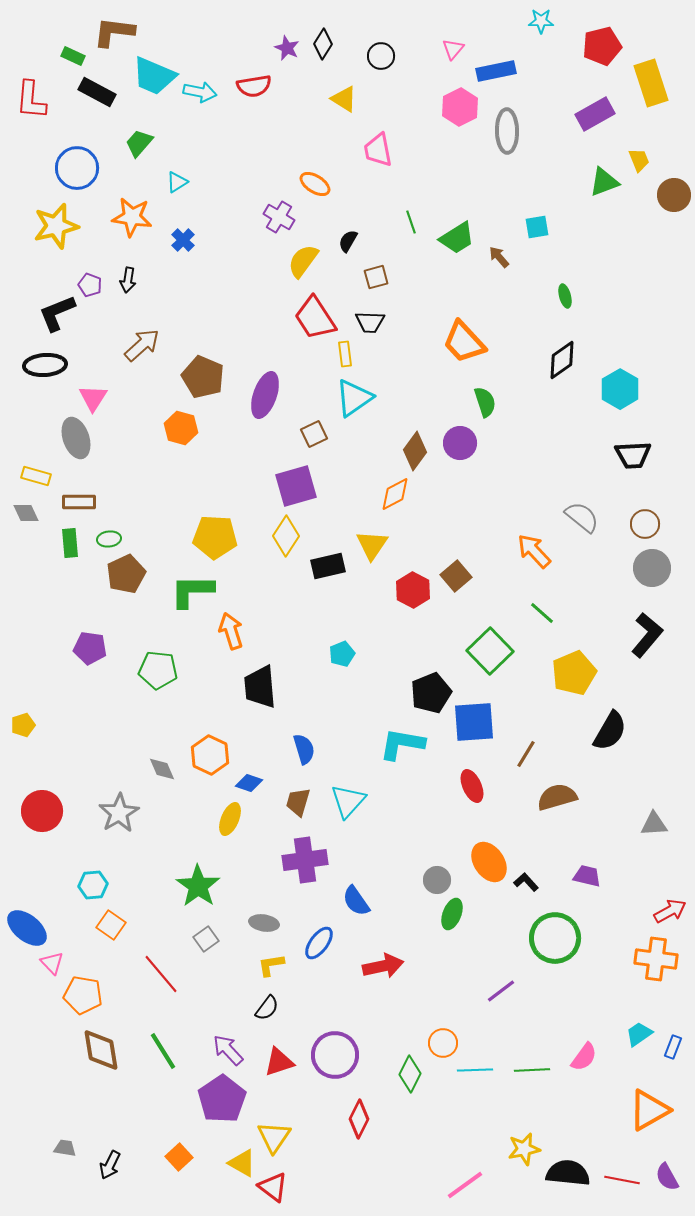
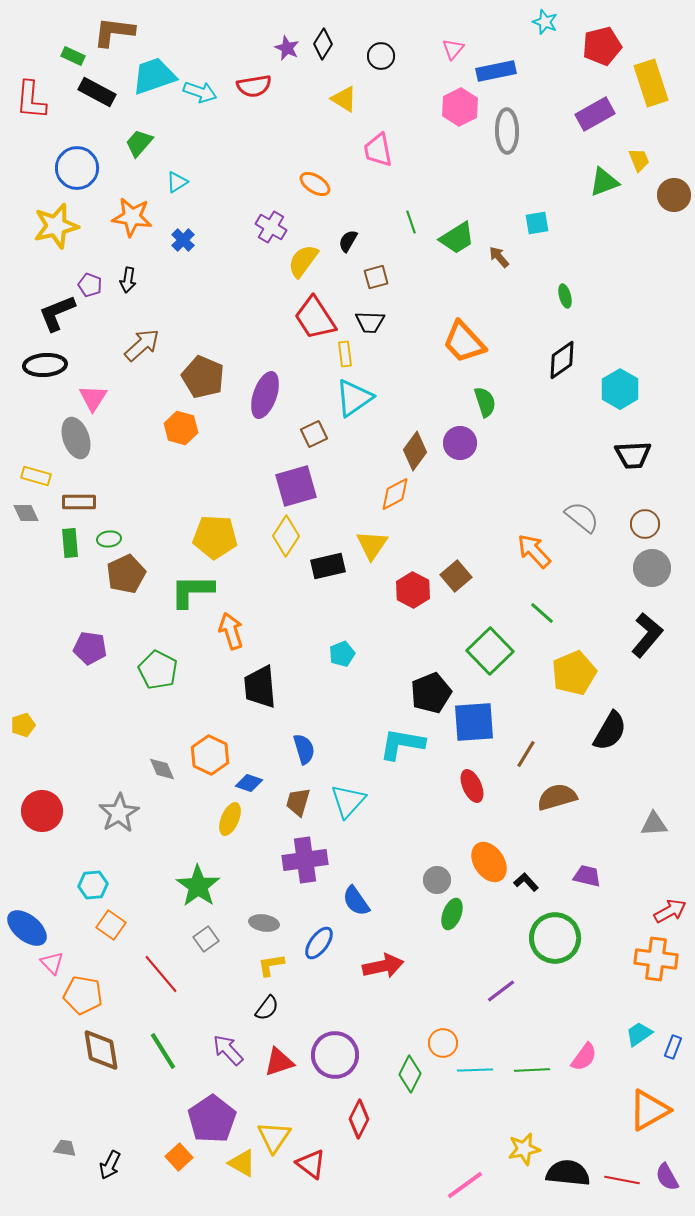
cyan star at (541, 21): moved 4 px right, 1 px down; rotated 20 degrees clockwise
cyan trapezoid at (154, 76): rotated 138 degrees clockwise
cyan arrow at (200, 92): rotated 8 degrees clockwise
purple cross at (279, 217): moved 8 px left, 10 px down
cyan square at (537, 227): moved 4 px up
green pentagon at (158, 670): rotated 21 degrees clockwise
purple pentagon at (222, 1099): moved 10 px left, 20 px down
red triangle at (273, 1187): moved 38 px right, 23 px up
